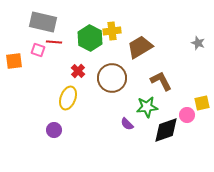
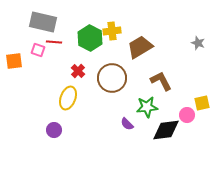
black diamond: rotated 12 degrees clockwise
